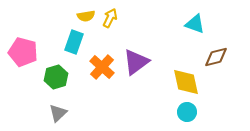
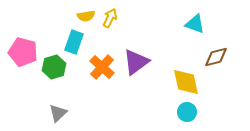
green hexagon: moved 2 px left, 10 px up
